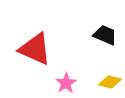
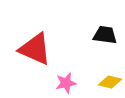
black trapezoid: rotated 15 degrees counterclockwise
pink star: rotated 20 degrees clockwise
